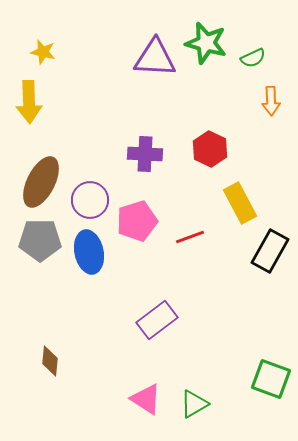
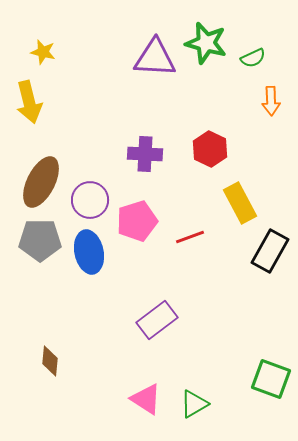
yellow arrow: rotated 12 degrees counterclockwise
